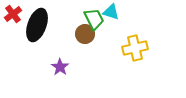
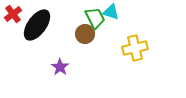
green trapezoid: moved 1 px right, 1 px up
black ellipse: rotated 16 degrees clockwise
